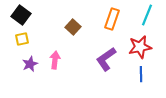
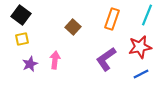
blue line: rotated 63 degrees clockwise
